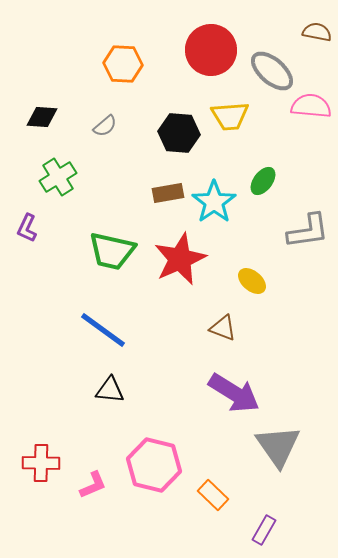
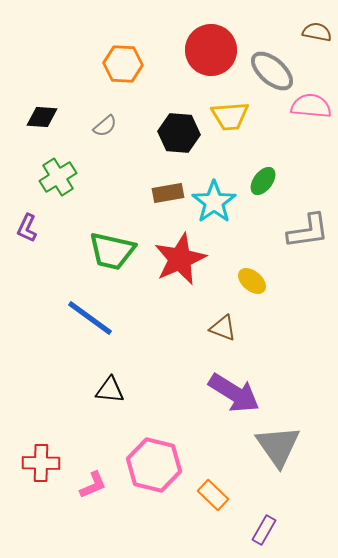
blue line: moved 13 px left, 12 px up
